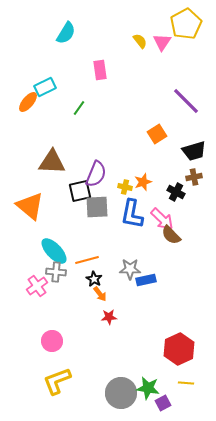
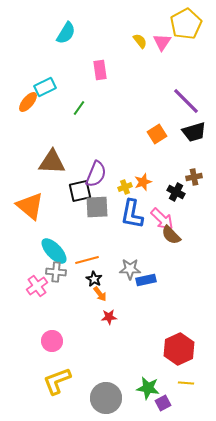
black trapezoid: moved 19 px up
yellow cross: rotated 32 degrees counterclockwise
gray circle: moved 15 px left, 5 px down
